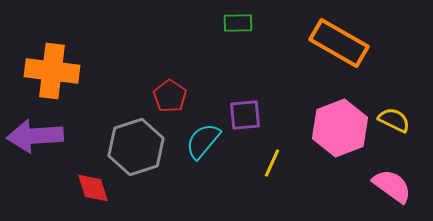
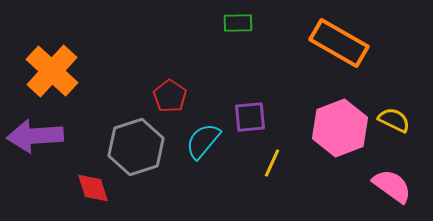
orange cross: rotated 36 degrees clockwise
purple square: moved 5 px right, 2 px down
